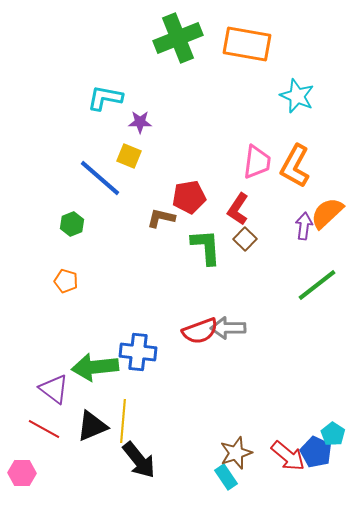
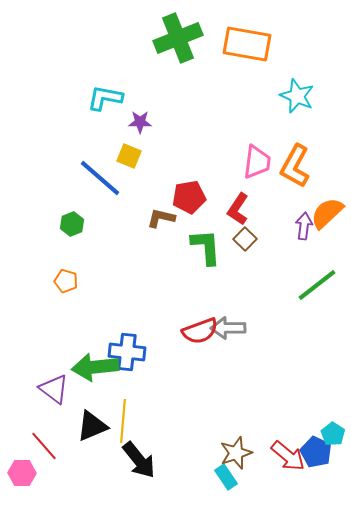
blue cross: moved 11 px left
red line: moved 17 px down; rotated 20 degrees clockwise
